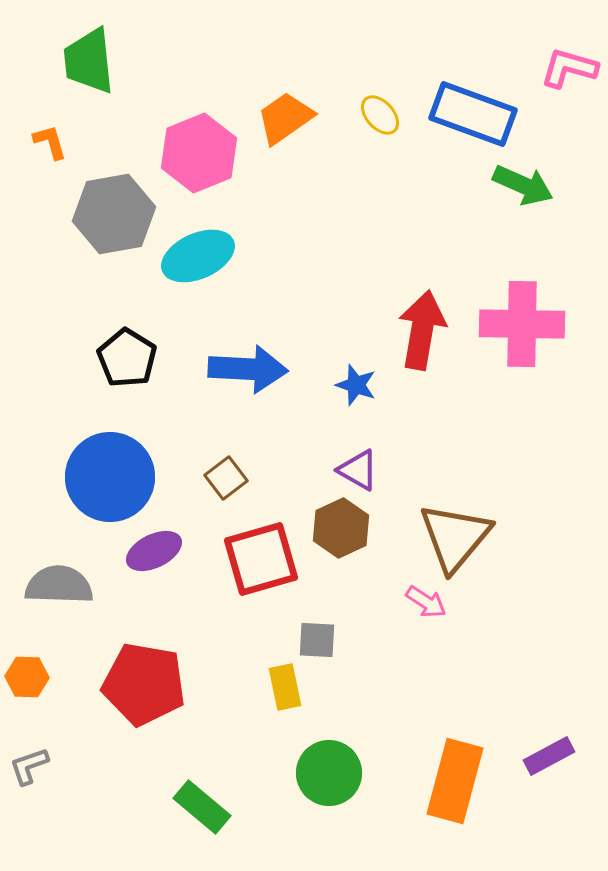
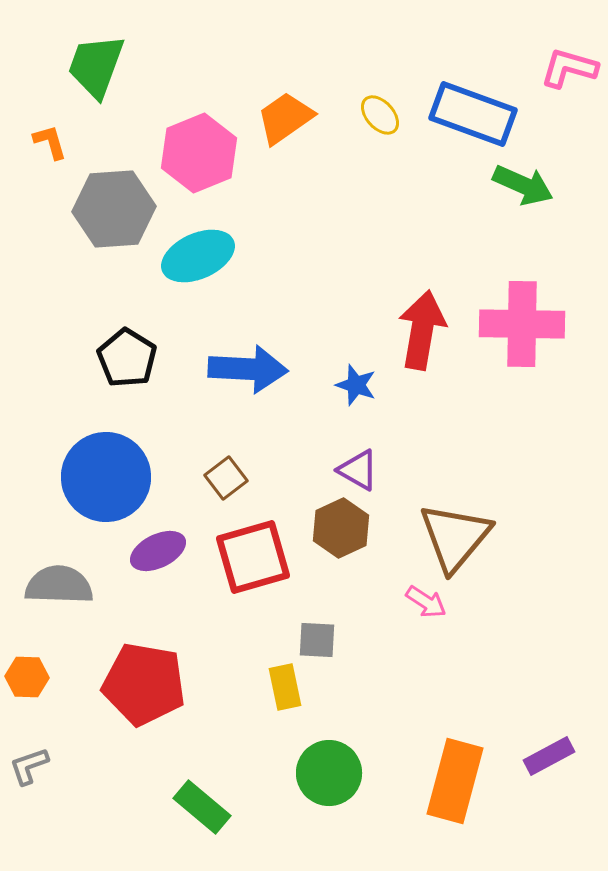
green trapezoid: moved 7 px right, 5 px down; rotated 26 degrees clockwise
gray hexagon: moved 5 px up; rotated 6 degrees clockwise
blue circle: moved 4 px left
purple ellipse: moved 4 px right
red square: moved 8 px left, 2 px up
